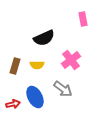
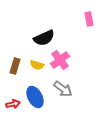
pink rectangle: moved 6 px right
pink cross: moved 11 px left
yellow semicircle: rotated 16 degrees clockwise
